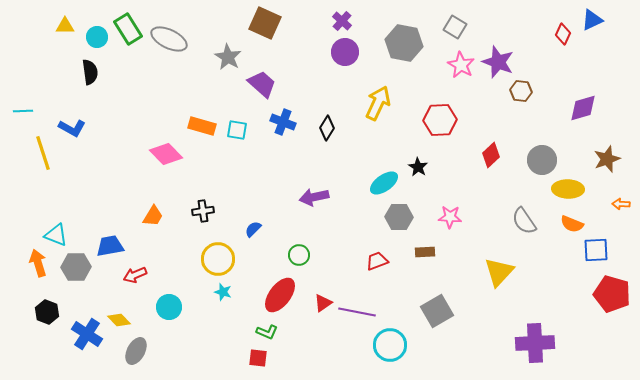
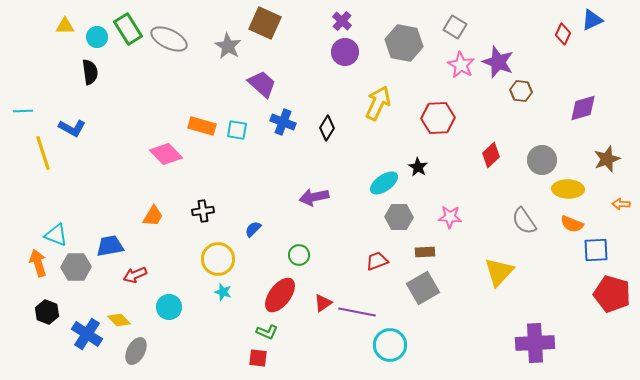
gray star at (228, 57): moved 11 px up
red hexagon at (440, 120): moved 2 px left, 2 px up
gray square at (437, 311): moved 14 px left, 23 px up
